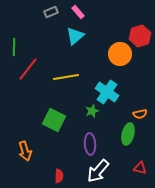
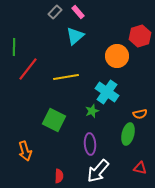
gray rectangle: moved 4 px right; rotated 24 degrees counterclockwise
orange circle: moved 3 px left, 2 px down
